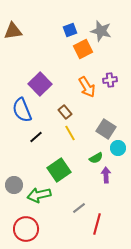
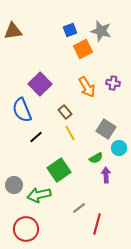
purple cross: moved 3 px right, 3 px down; rotated 16 degrees clockwise
cyan circle: moved 1 px right
